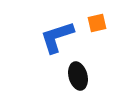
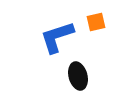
orange square: moved 1 px left, 1 px up
